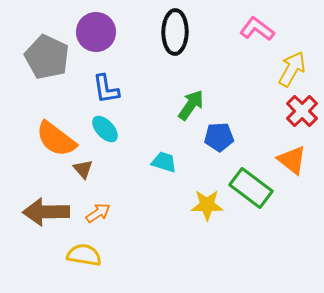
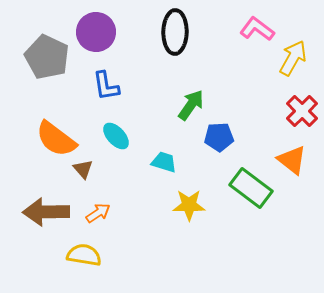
yellow arrow: moved 1 px right, 11 px up
blue L-shape: moved 3 px up
cyan ellipse: moved 11 px right, 7 px down
yellow star: moved 18 px left
